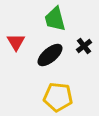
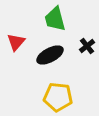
red triangle: rotated 12 degrees clockwise
black cross: moved 3 px right
black ellipse: rotated 12 degrees clockwise
